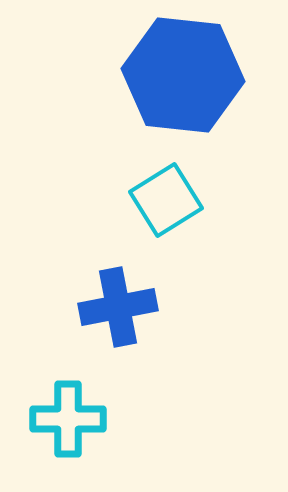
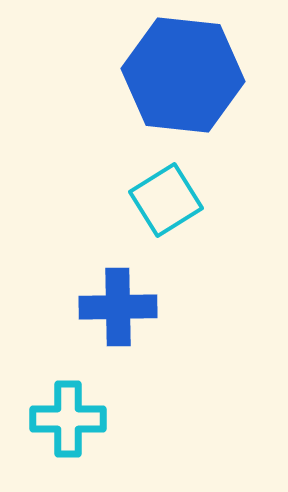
blue cross: rotated 10 degrees clockwise
